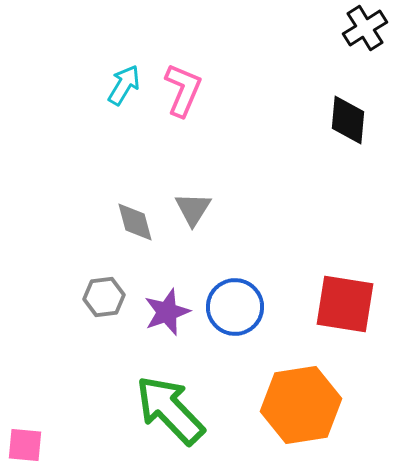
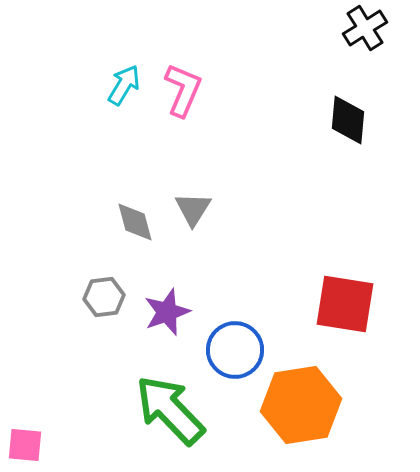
blue circle: moved 43 px down
